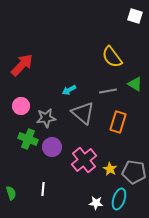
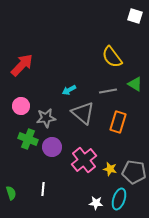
yellow star: rotated 16 degrees counterclockwise
